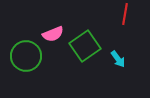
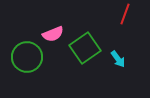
red line: rotated 10 degrees clockwise
green square: moved 2 px down
green circle: moved 1 px right, 1 px down
